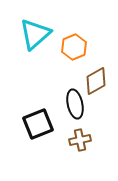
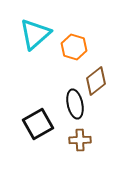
orange hexagon: rotated 20 degrees counterclockwise
brown diamond: rotated 8 degrees counterclockwise
black square: rotated 8 degrees counterclockwise
brown cross: rotated 10 degrees clockwise
